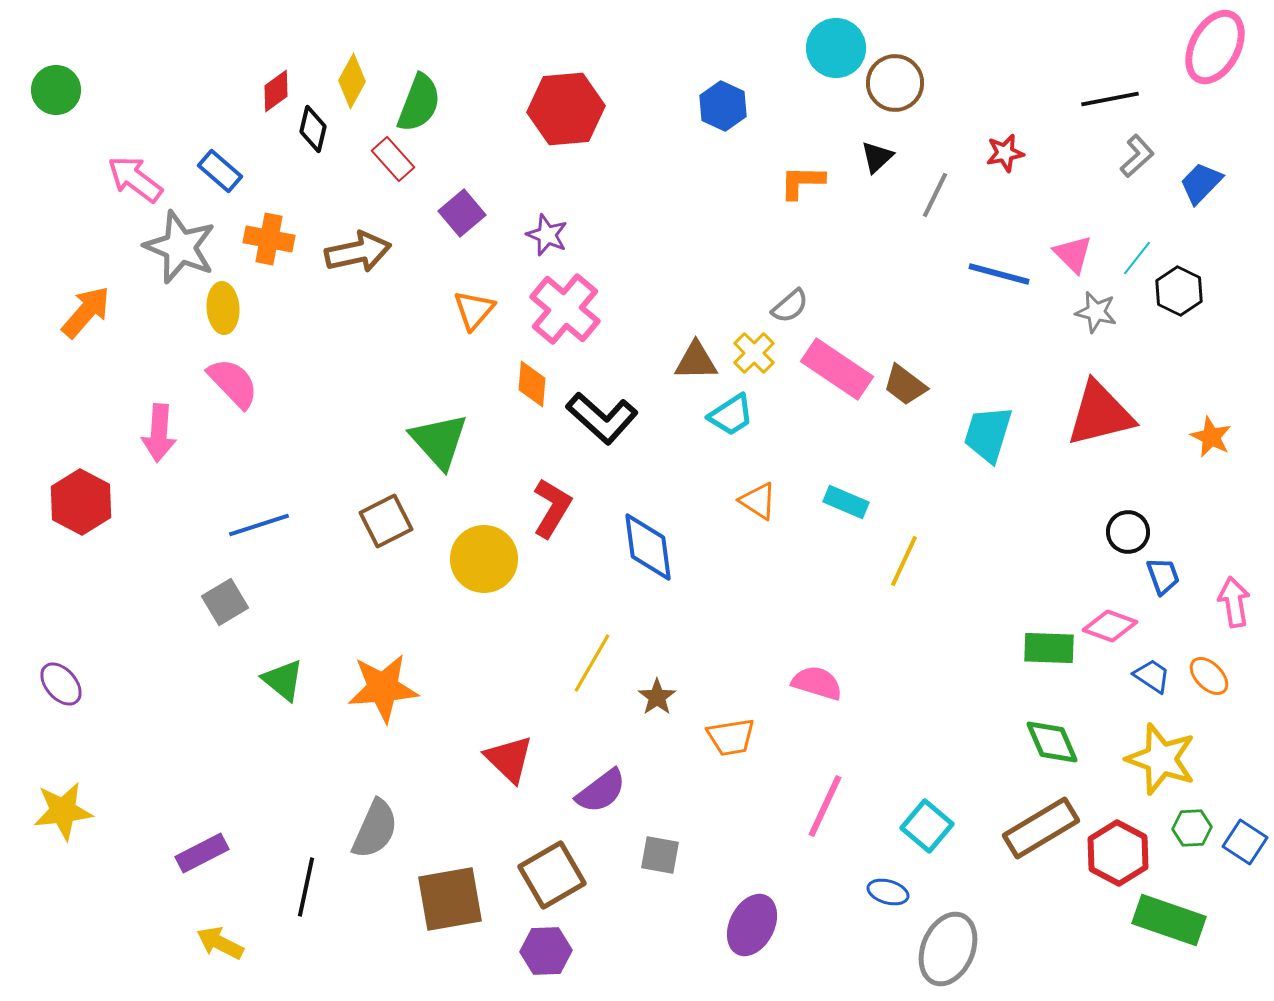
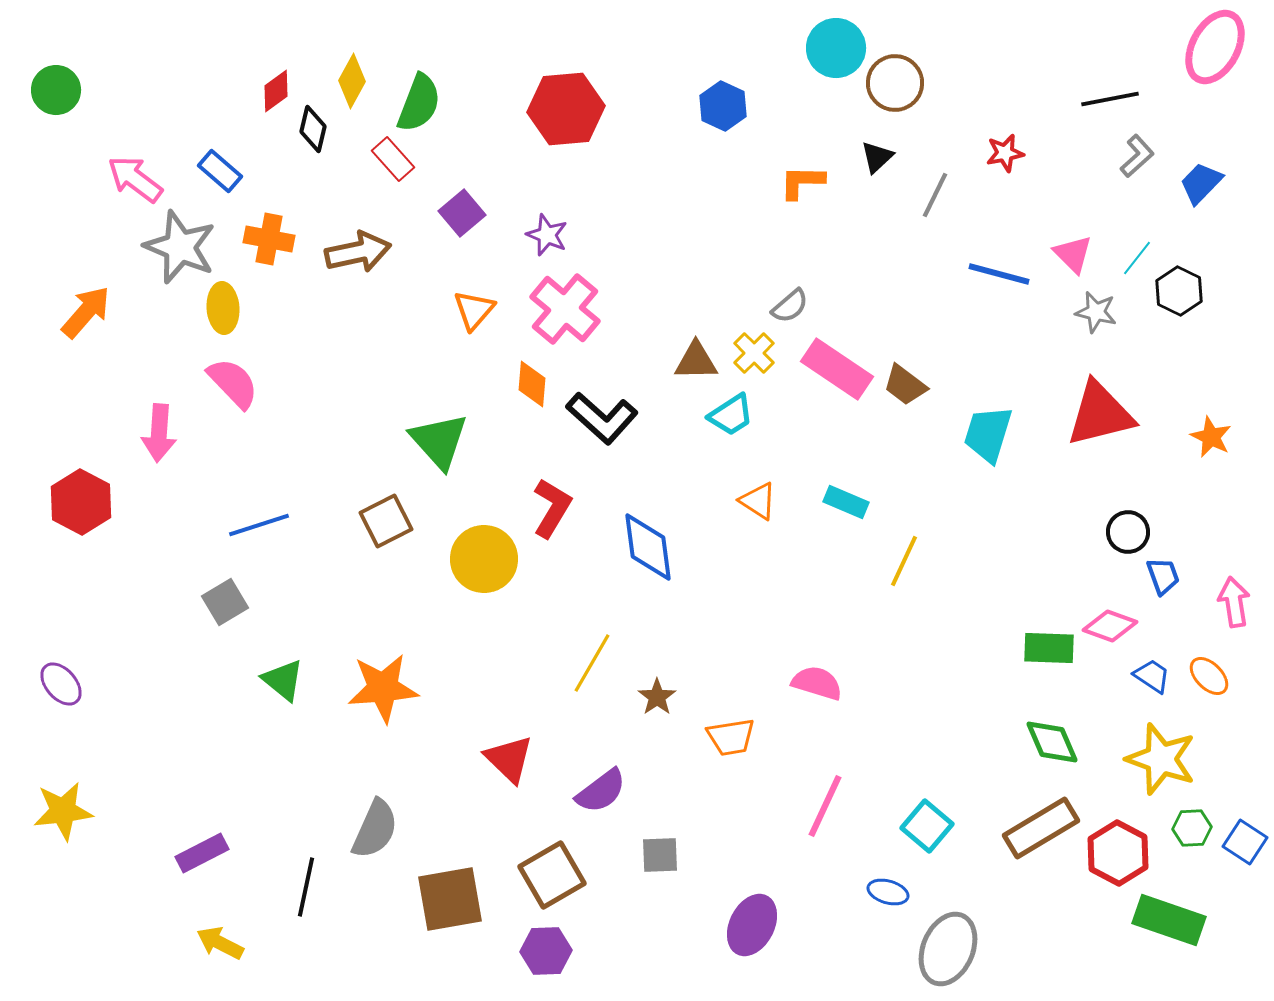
gray square at (660, 855): rotated 12 degrees counterclockwise
